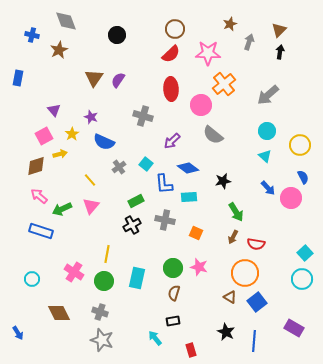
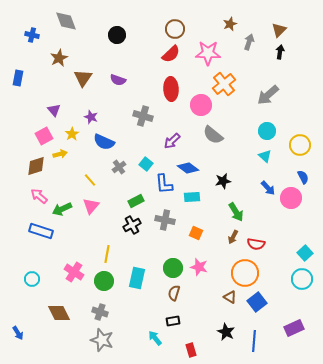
brown star at (59, 50): moved 8 px down
brown triangle at (94, 78): moved 11 px left
purple semicircle at (118, 80): rotated 105 degrees counterclockwise
cyan rectangle at (189, 197): moved 3 px right
purple rectangle at (294, 328): rotated 54 degrees counterclockwise
